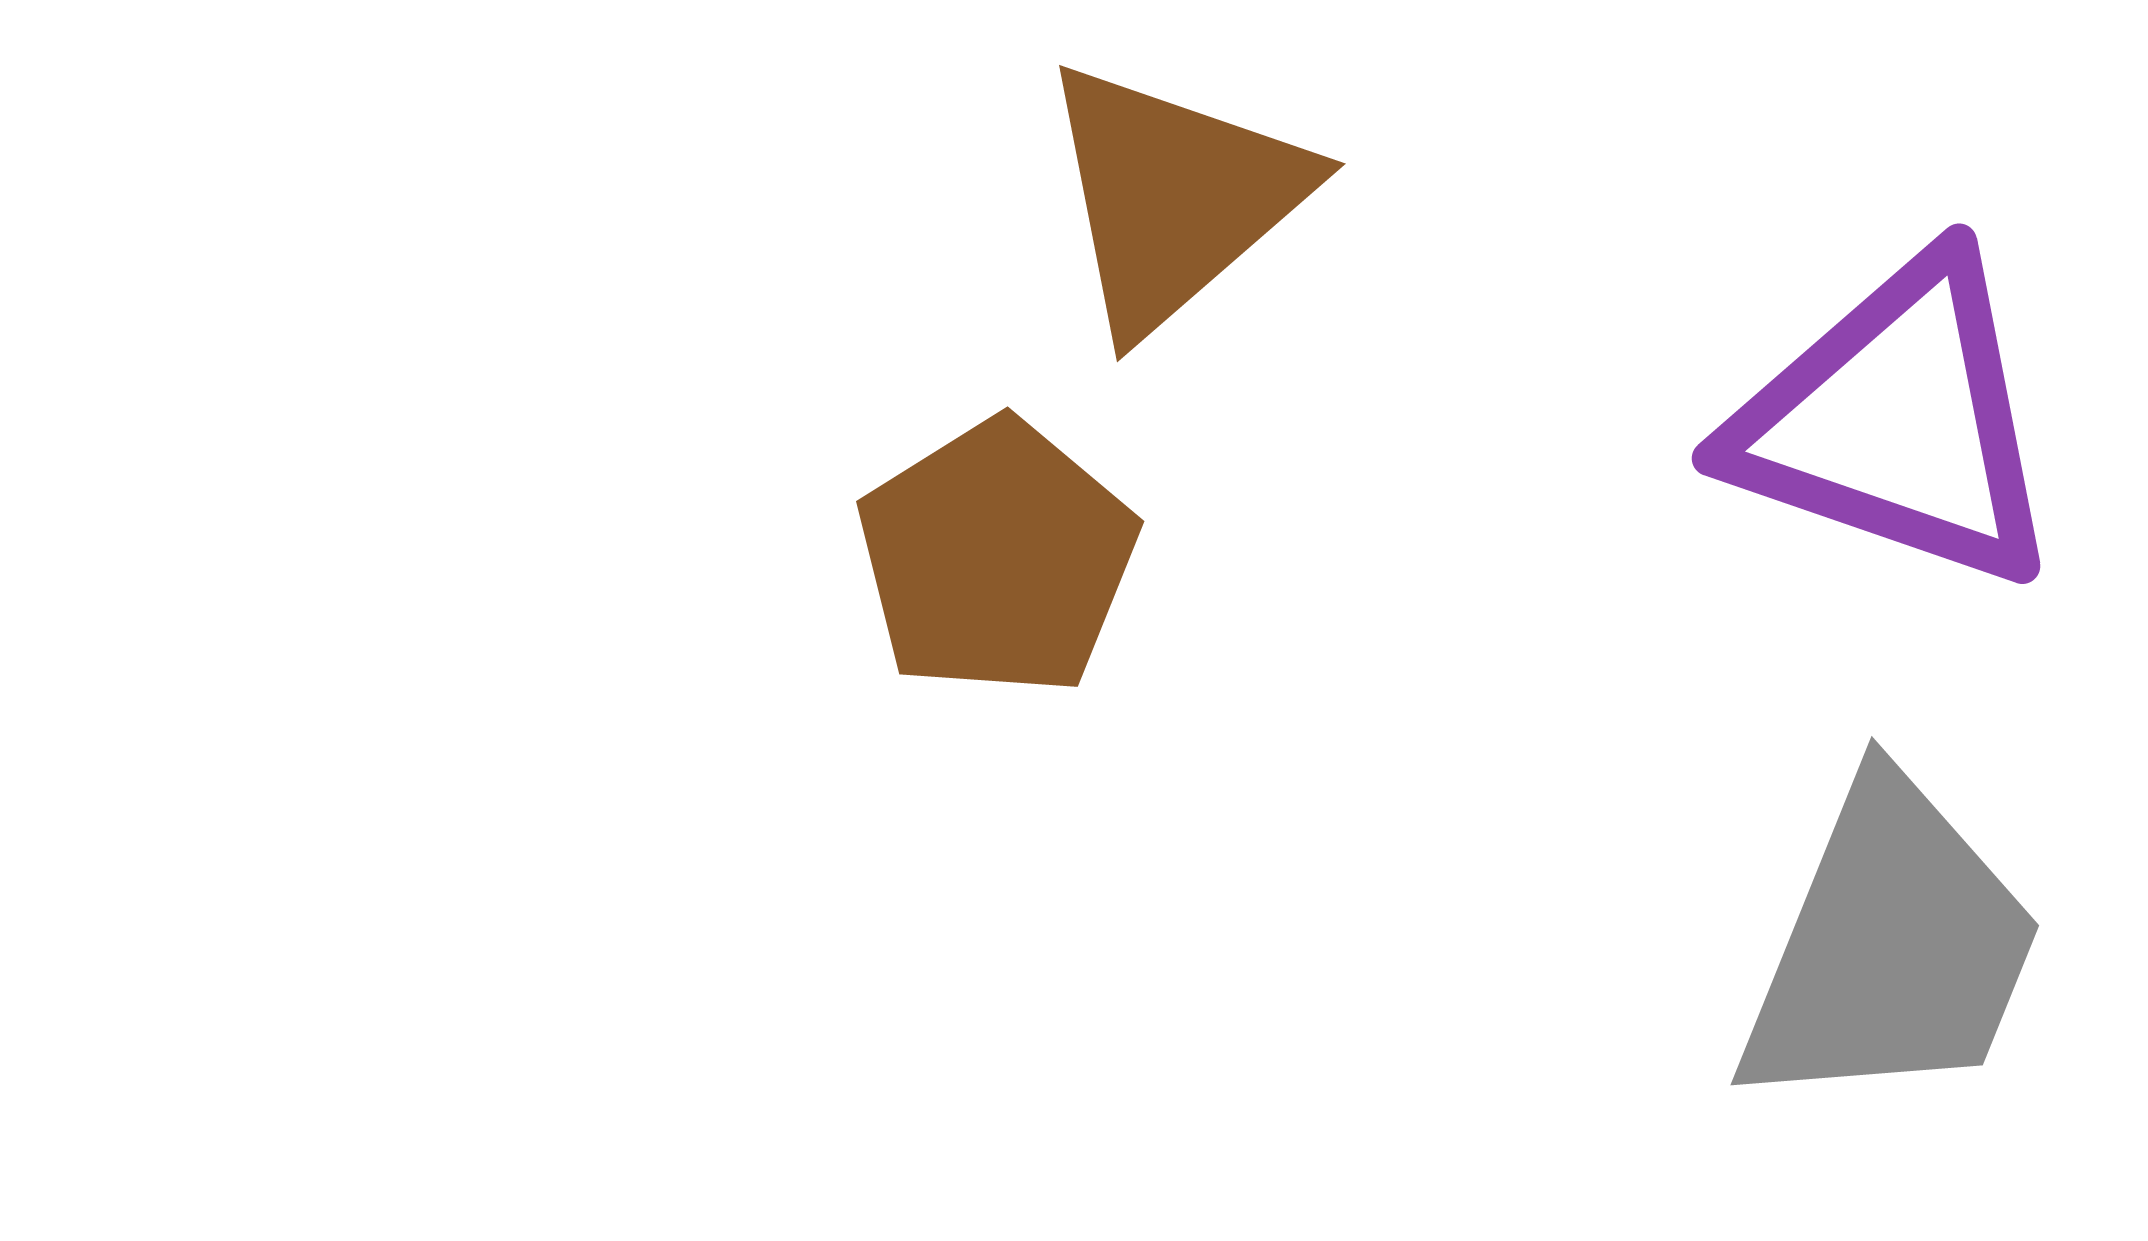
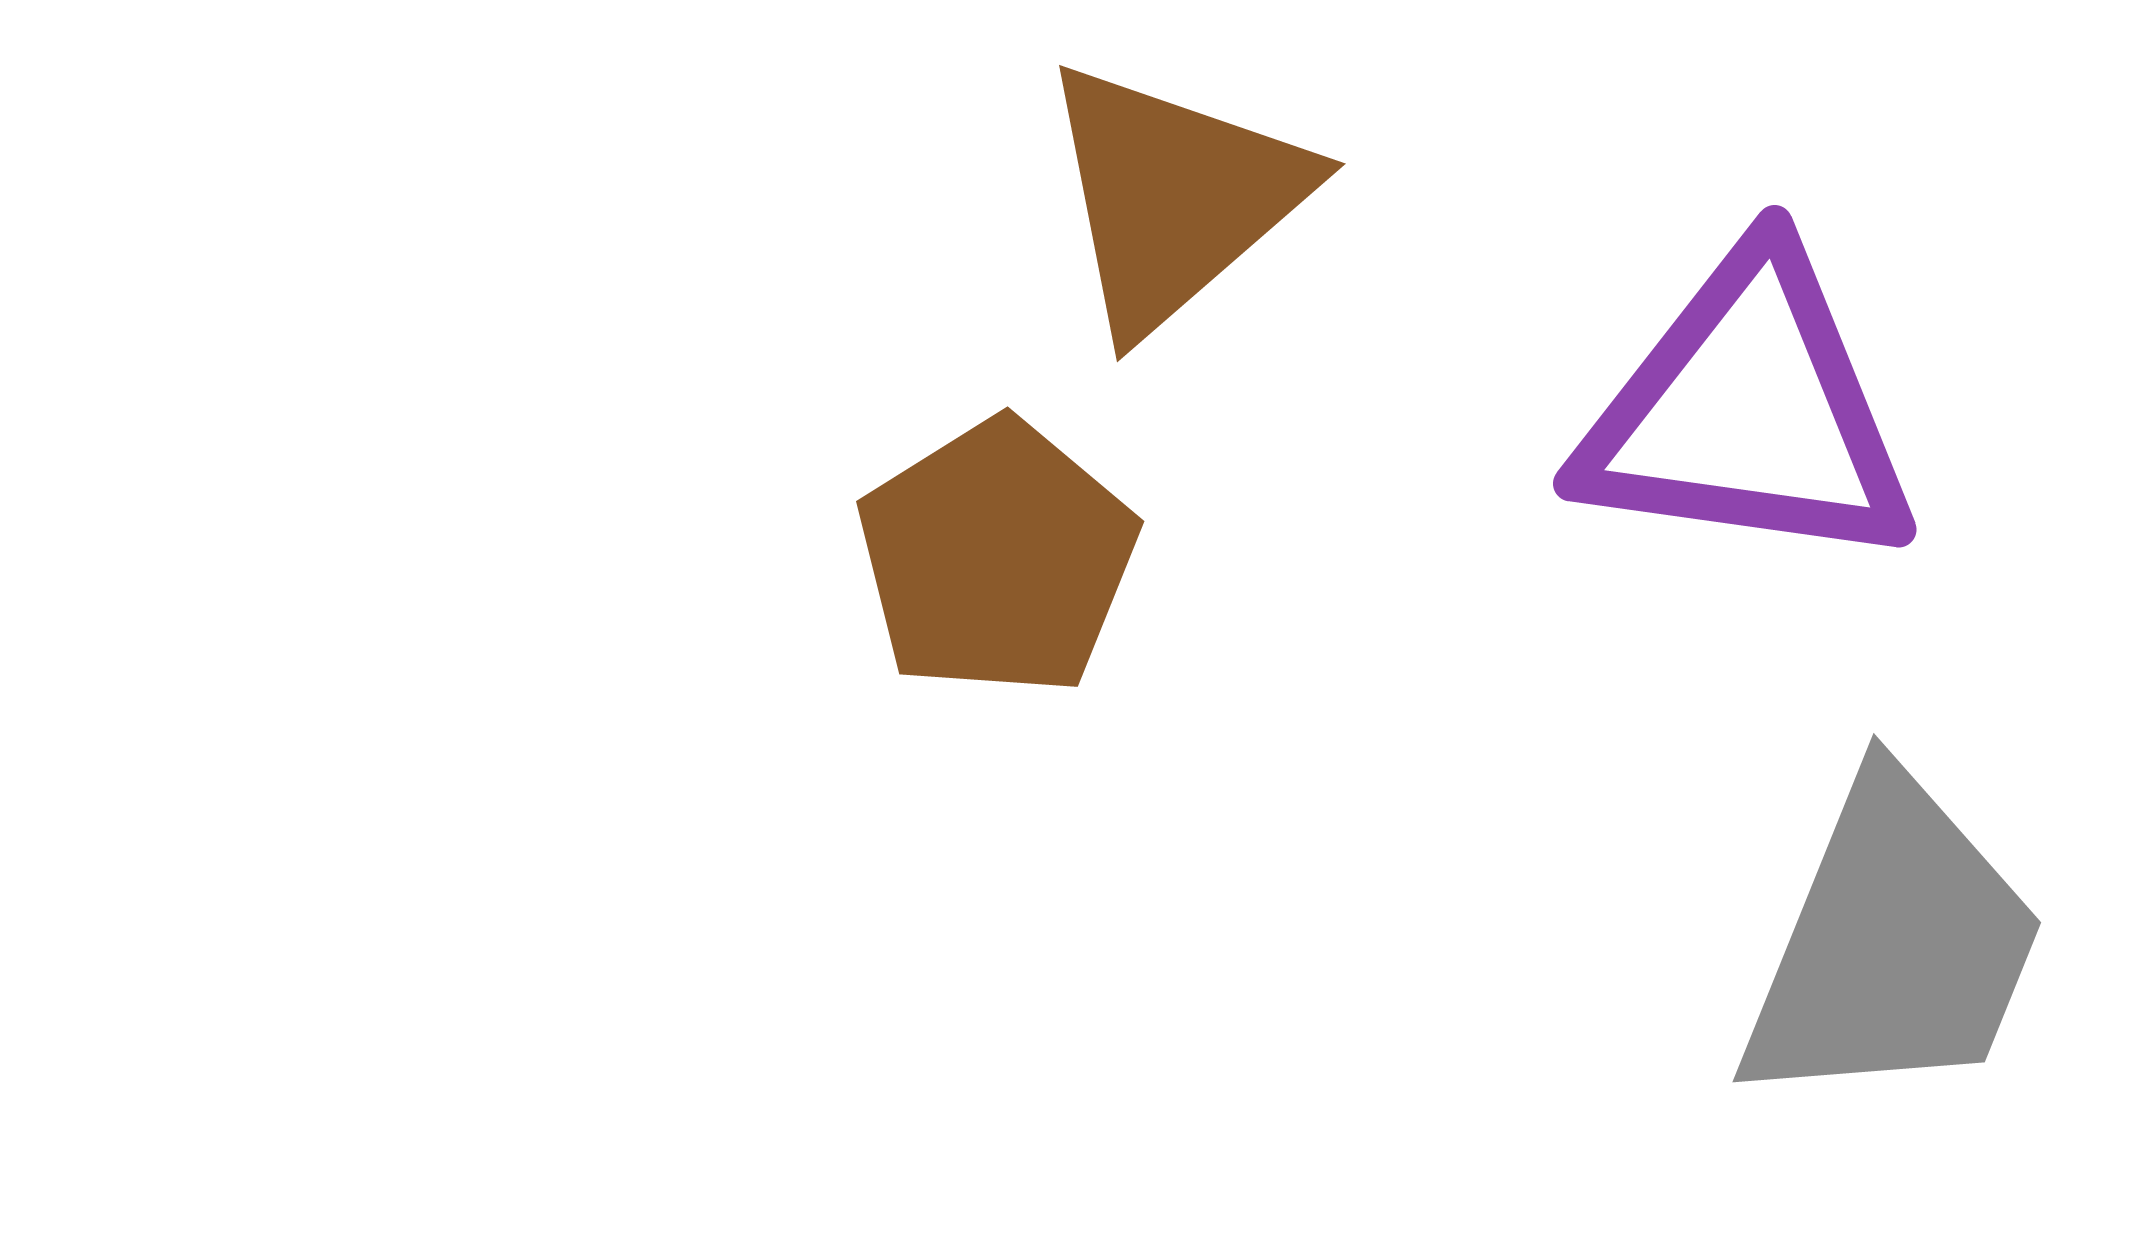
purple triangle: moved 149 px left, 10 px up; rotated 11 degrees counterclockwise
gray trapezoid: moved 2 px right, 3 px up
